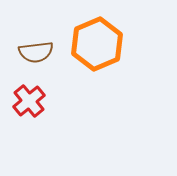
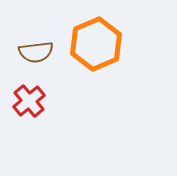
orange hexagon: moved 1 px left
